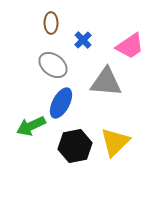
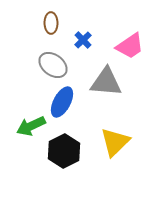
blue ellipse: moved 1 px right, 1 px up
black hexagon: moved 11 px left, 5 px down; rotated 16 degrees counterclockwise
